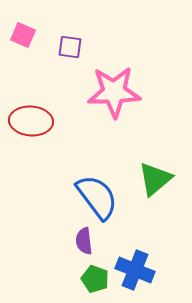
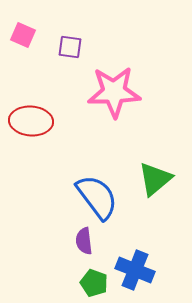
green pentagon: moved 1 px left, 4 px down
